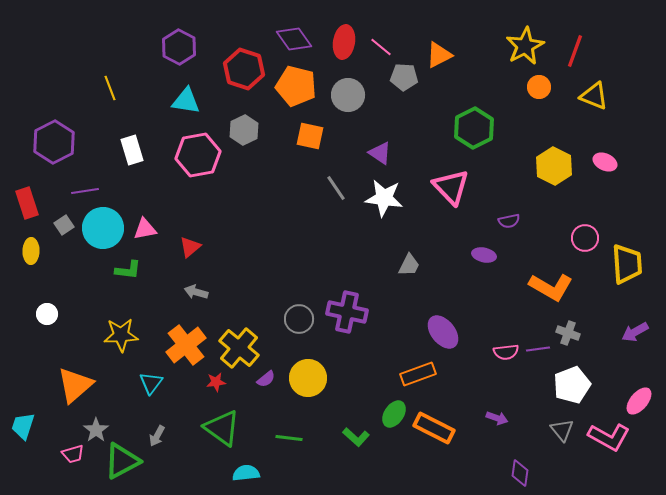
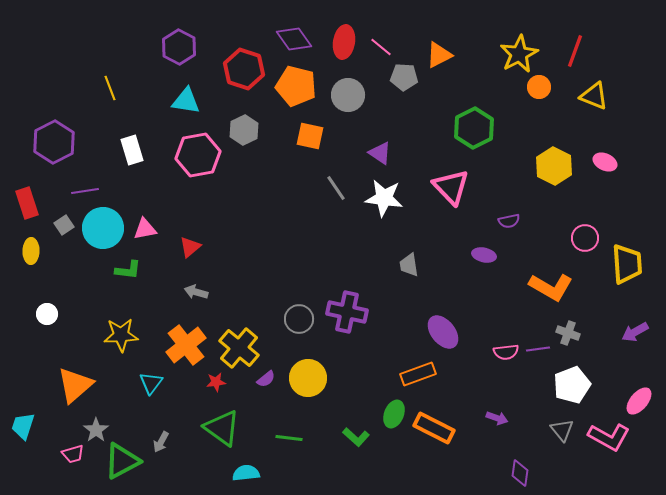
yellow star at (525, 46): moved 6 px left, 8 px down
gray trapezoid at (409, 265): rotated 145 degrees clockwise
green ellipse at (394, 414): rotated 12 degrees counterclockwise
gray arrow at (157, 436): moved 4 px right, 6 px down
